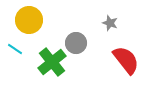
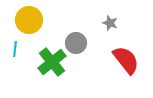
cyan line: rotated 63 degrees clockwise
